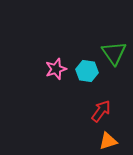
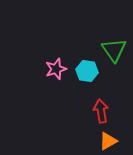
green triangle: moved 3 px up
red arrow: rotated 45 degrees counterclockwise
orange triangle: rotated 12 degrees counterclockwise
